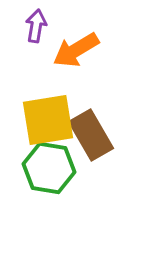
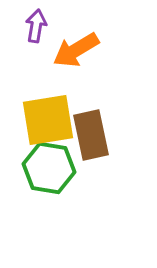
brown rectangle: rotated 18 degrees clockwise
